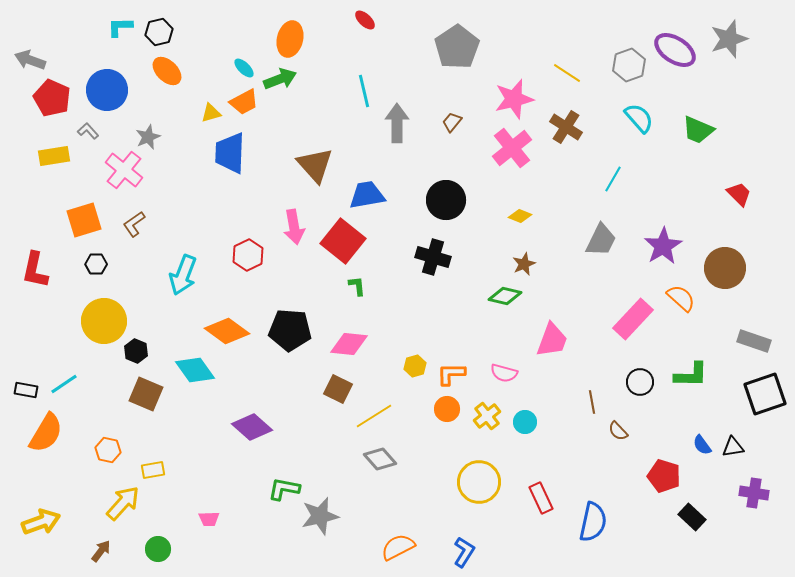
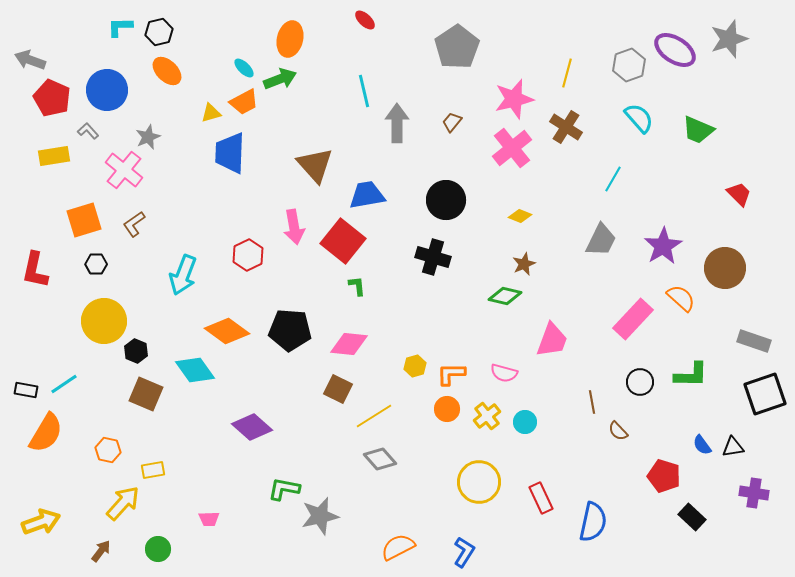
yellow line at (567, 73): rotated 72 degrees clockwise
